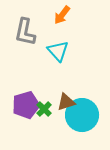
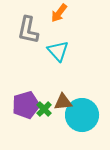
orange arrow: moved 3 px left, 2 px up
gray L-shape: moved 3 px right, 2 px up
brown triangle: moved 3 px left; rotated 12 degrees clockwise
